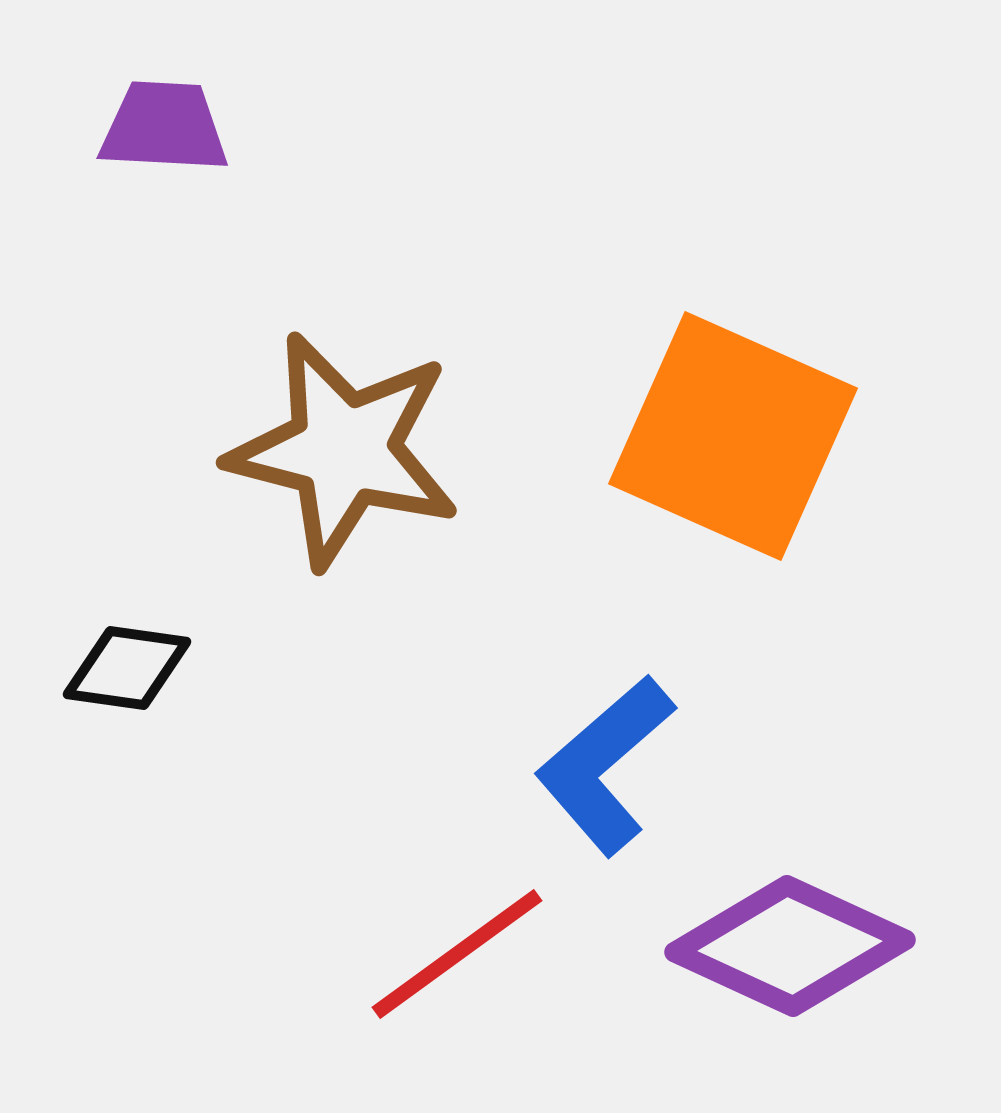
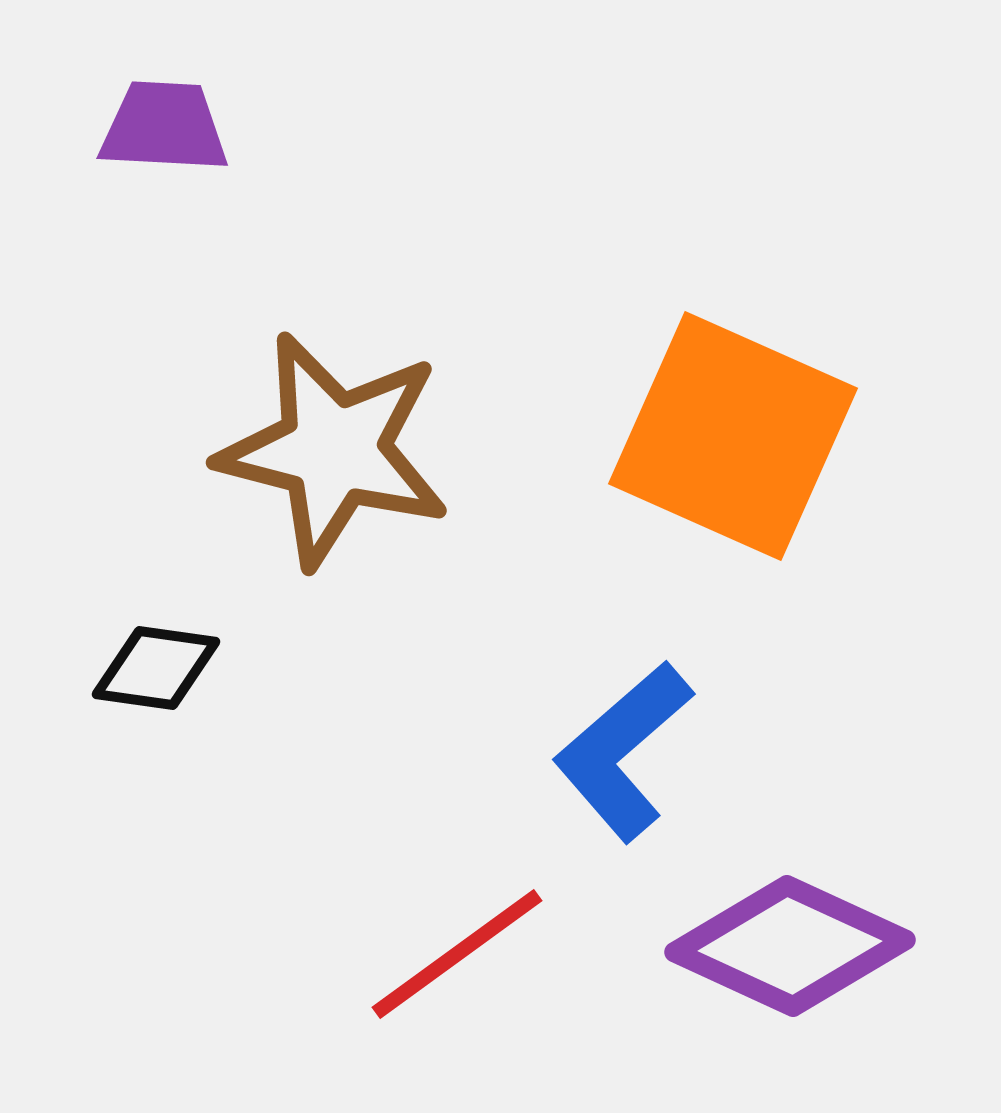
brown star: moved 10 px left
black diamond: moved 29 px right
blue L-shape: moved 18 px right, 14 px up
